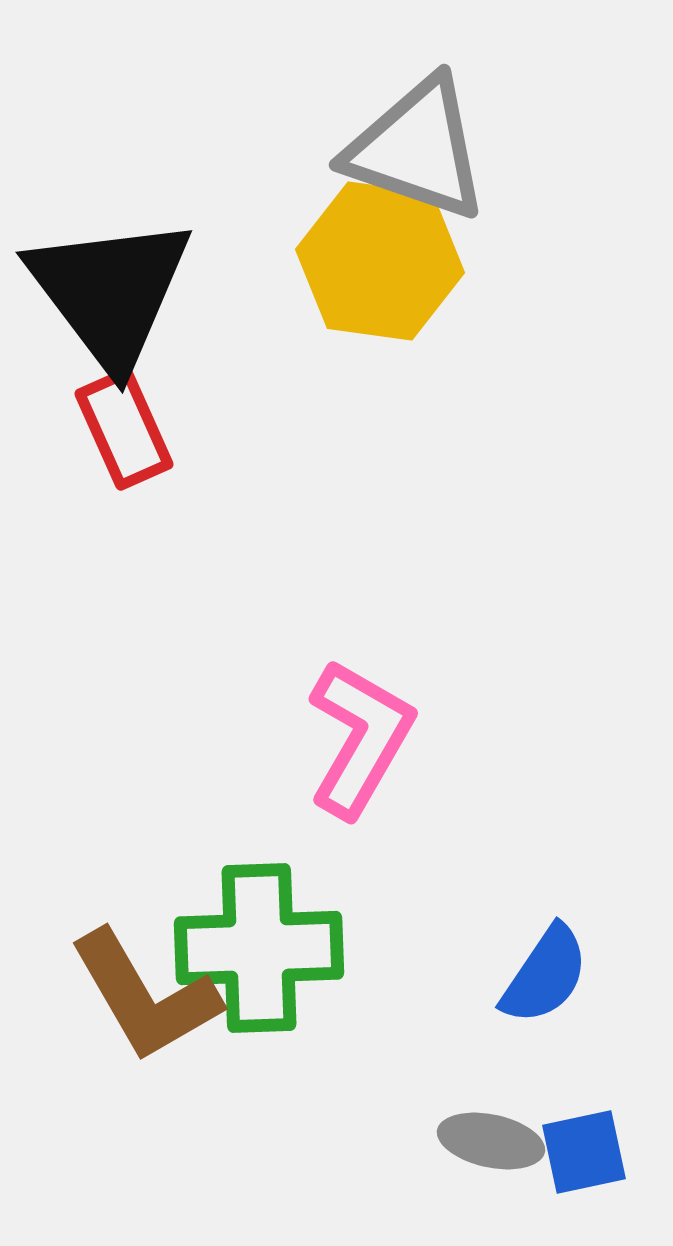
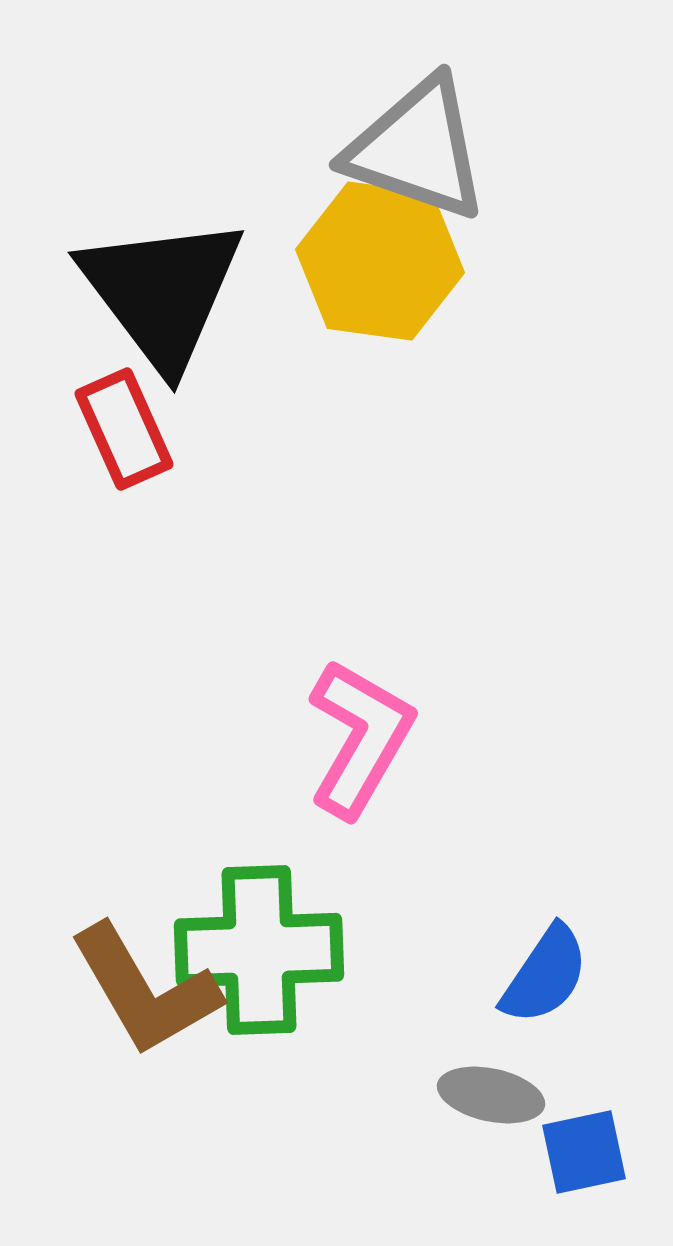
black triangle: moved 52 px right
green cross: moved 2 px down
brown L-shape: moved 6 px up
gray ellipse: moved 46 px up
